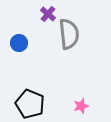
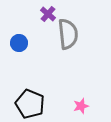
gray semicircle: moved 1 px left
